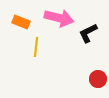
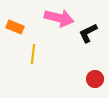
orange rectangle: moved 6 px left, 5 px down
yellow line: moved 3 px left, 7 px down
red circle: moved 3 px left
